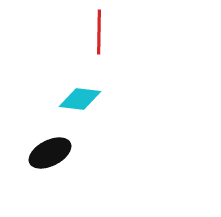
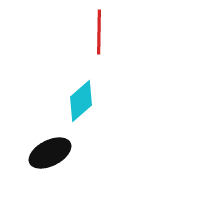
cyan diamond: moved 1 px right, 2 px down; rotated 48 degrees counterclockwise
